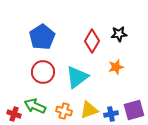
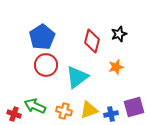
black star: rotated 14 degrees counterclockwise
red diamond: rotated 15 degrees counterclockwise
red circle: moved 3 px right, 7 px up
purple square: moved 3 px up
